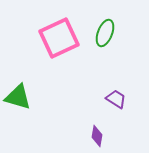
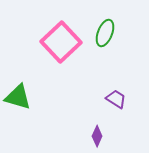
pink square: moved 2 px right, 4 px down; rotated 18 degrees counterclockwise
purple diamond: rotated 15 degrees clockwise
